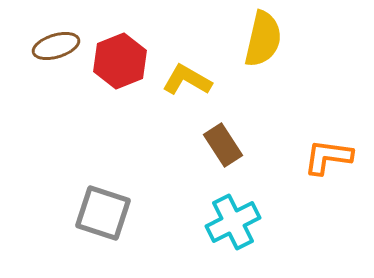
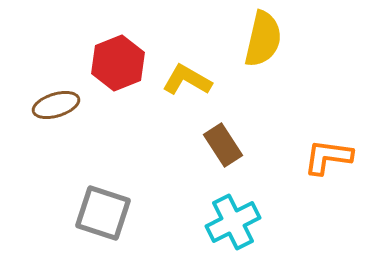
brown ellipse: moved 59 px down
red hexagon: moved 2 px left, 2 px down
